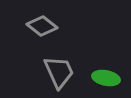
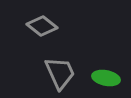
gray trapezoid: moved 1 px right, 1 px down
